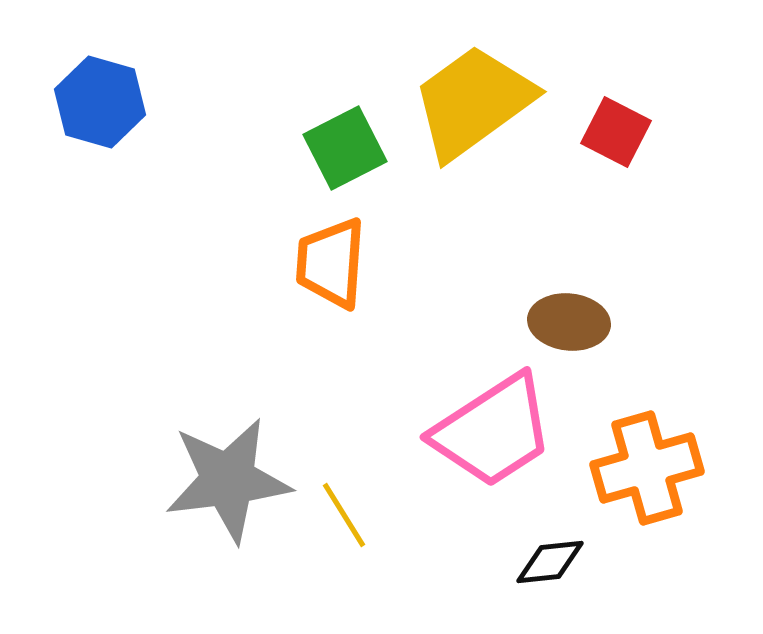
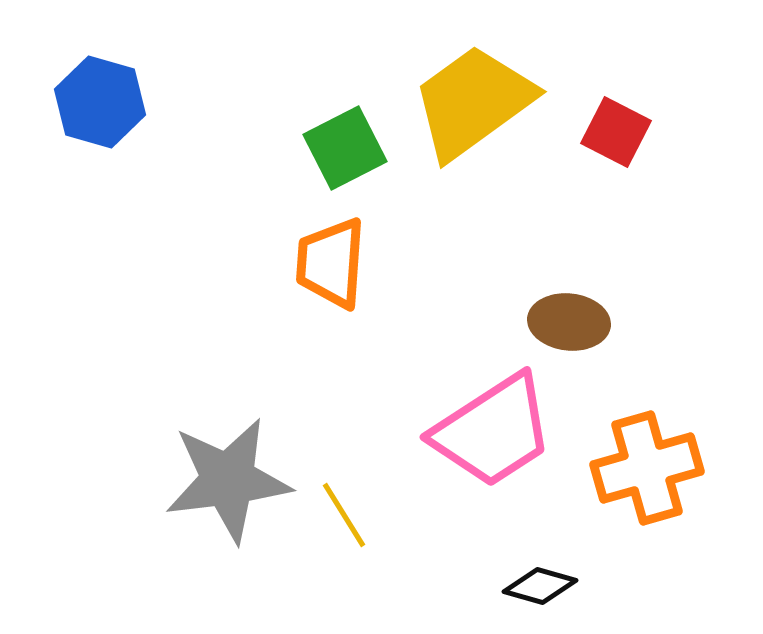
black diamond: moved 10 px left, 24 px down; rotated 22 degrees clockwise
